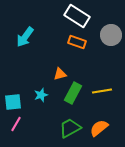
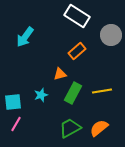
orange rectangle: moved 9 px down; rotated 60 degrees counterclockwise
